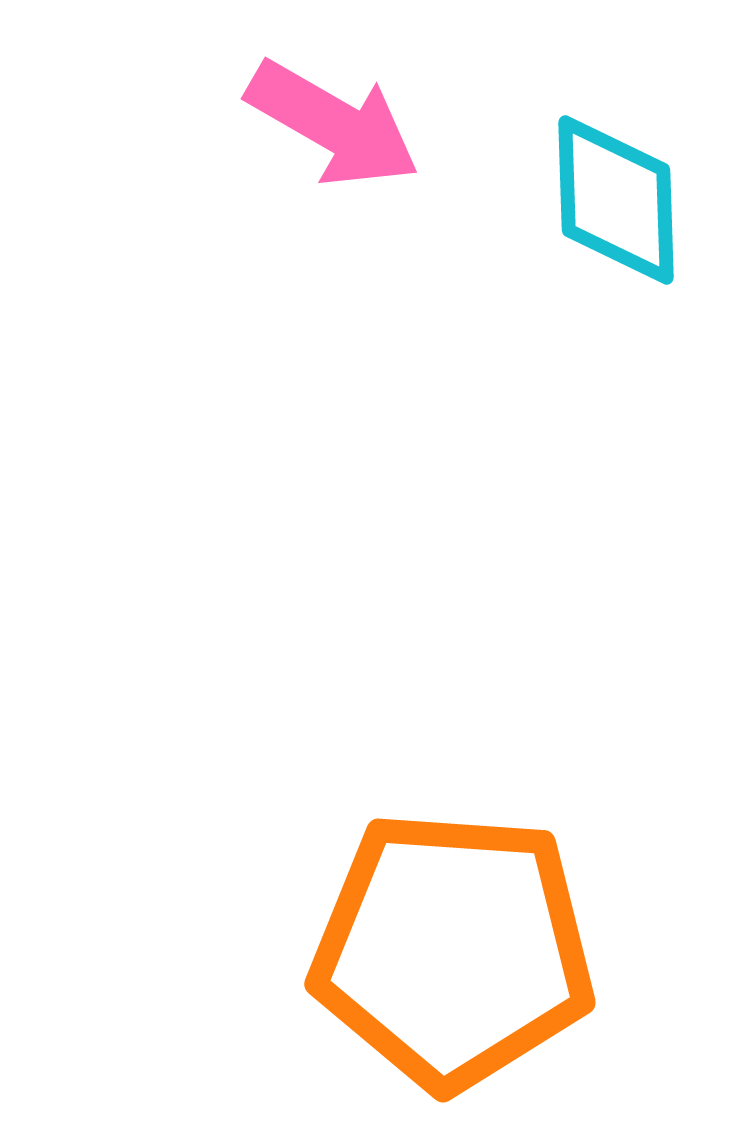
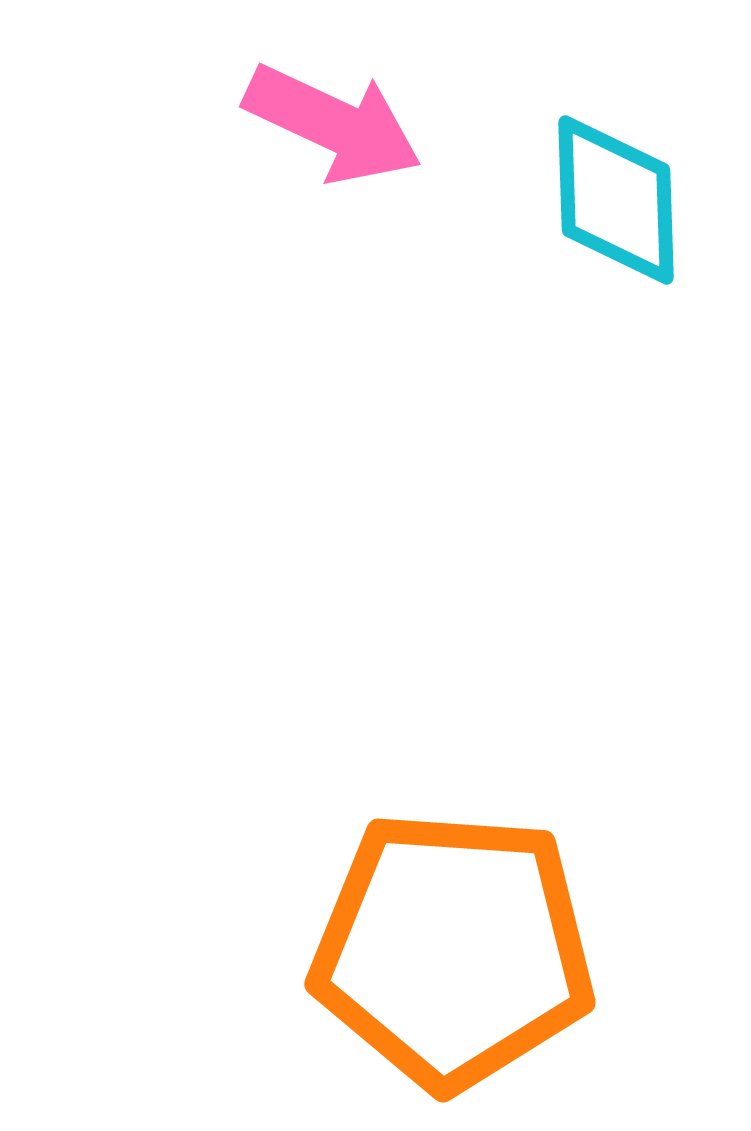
pink arrow: rotated 5 degrees counterclockwise
